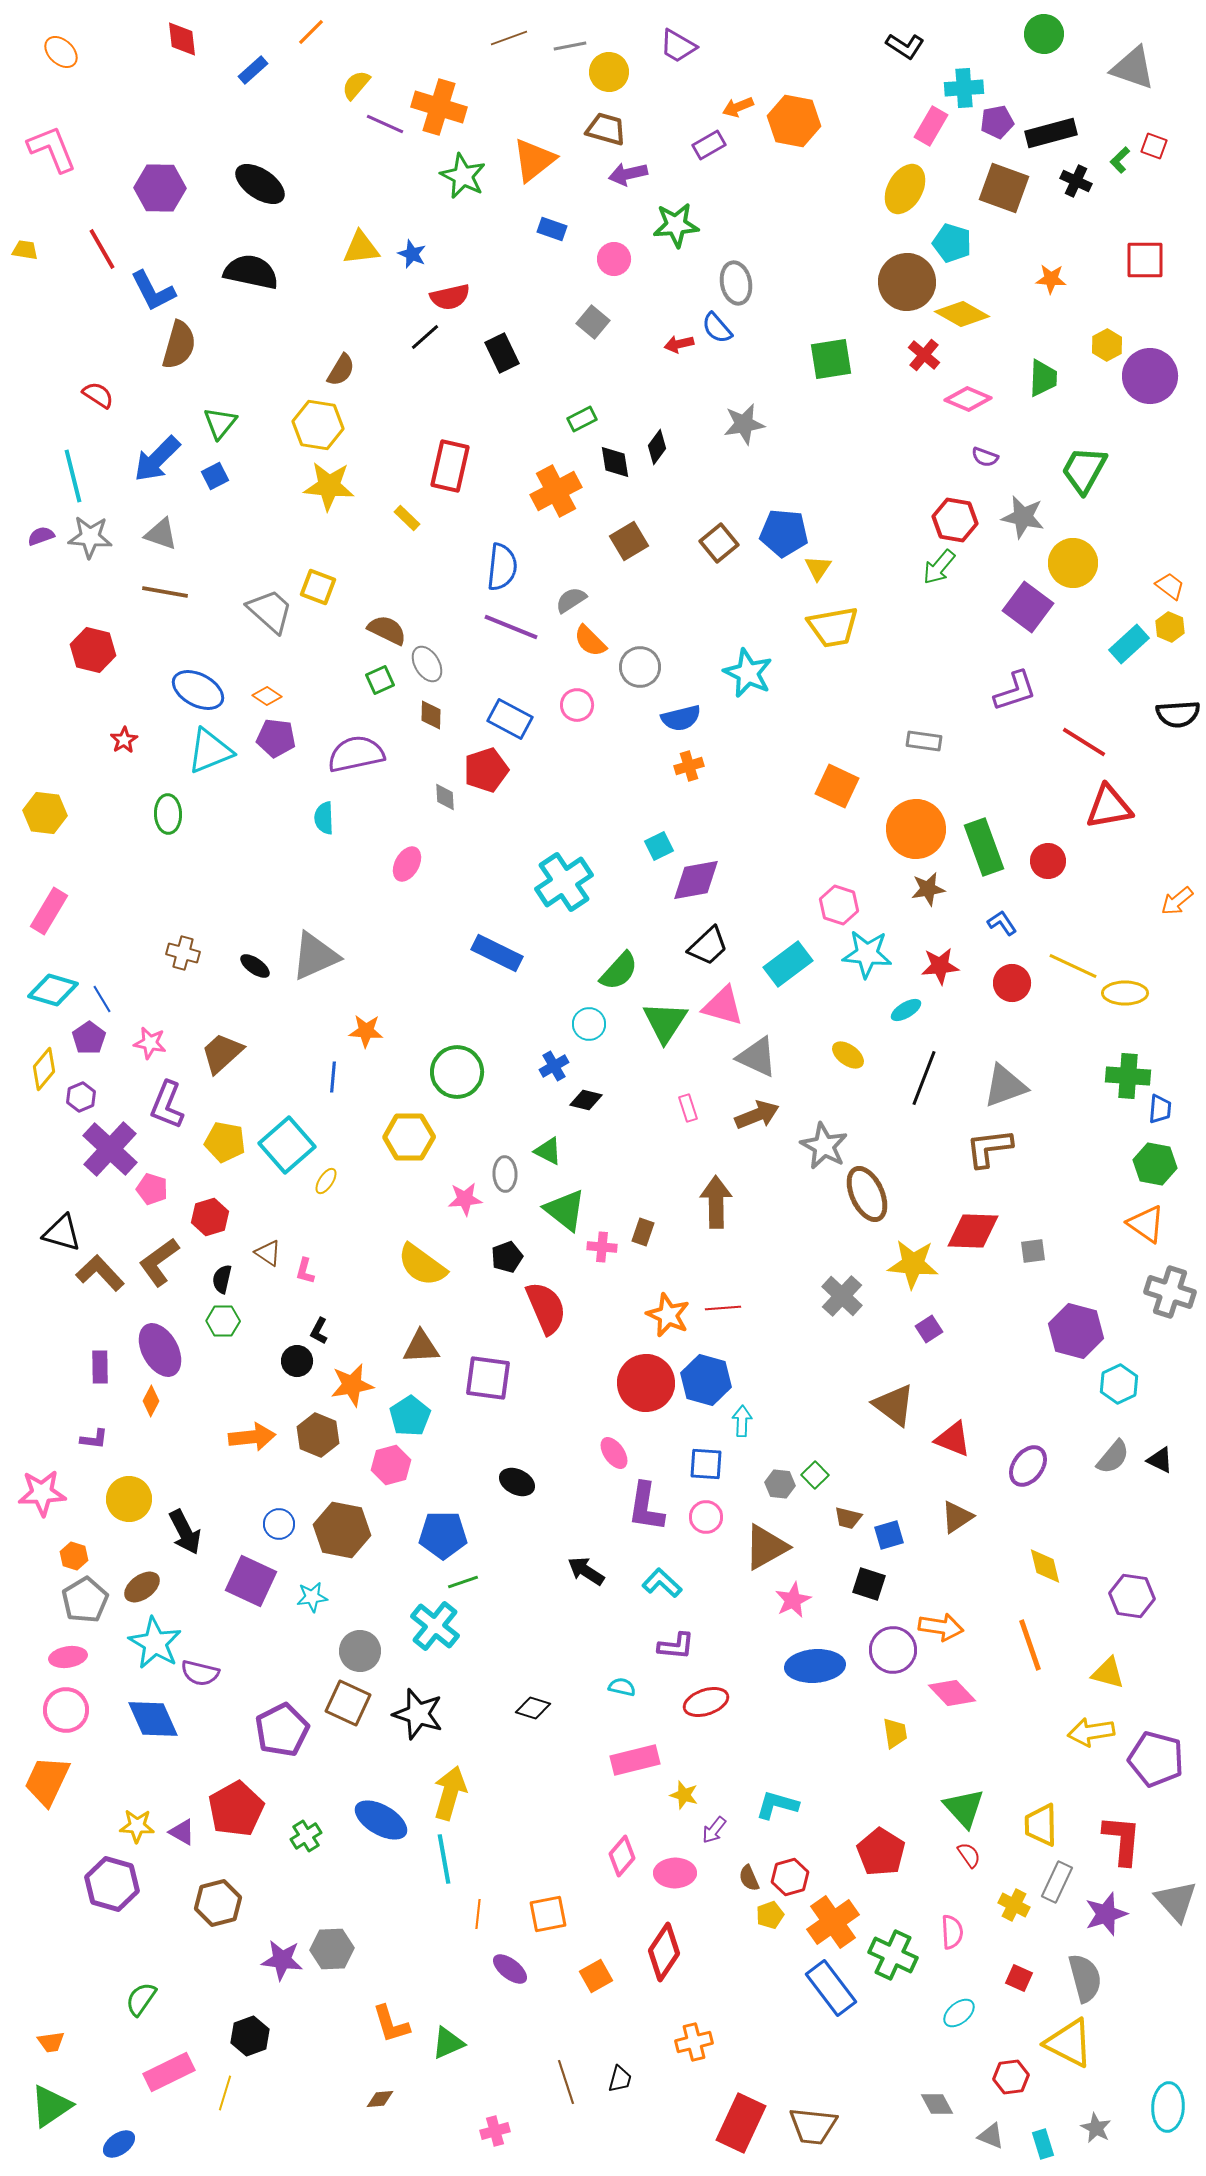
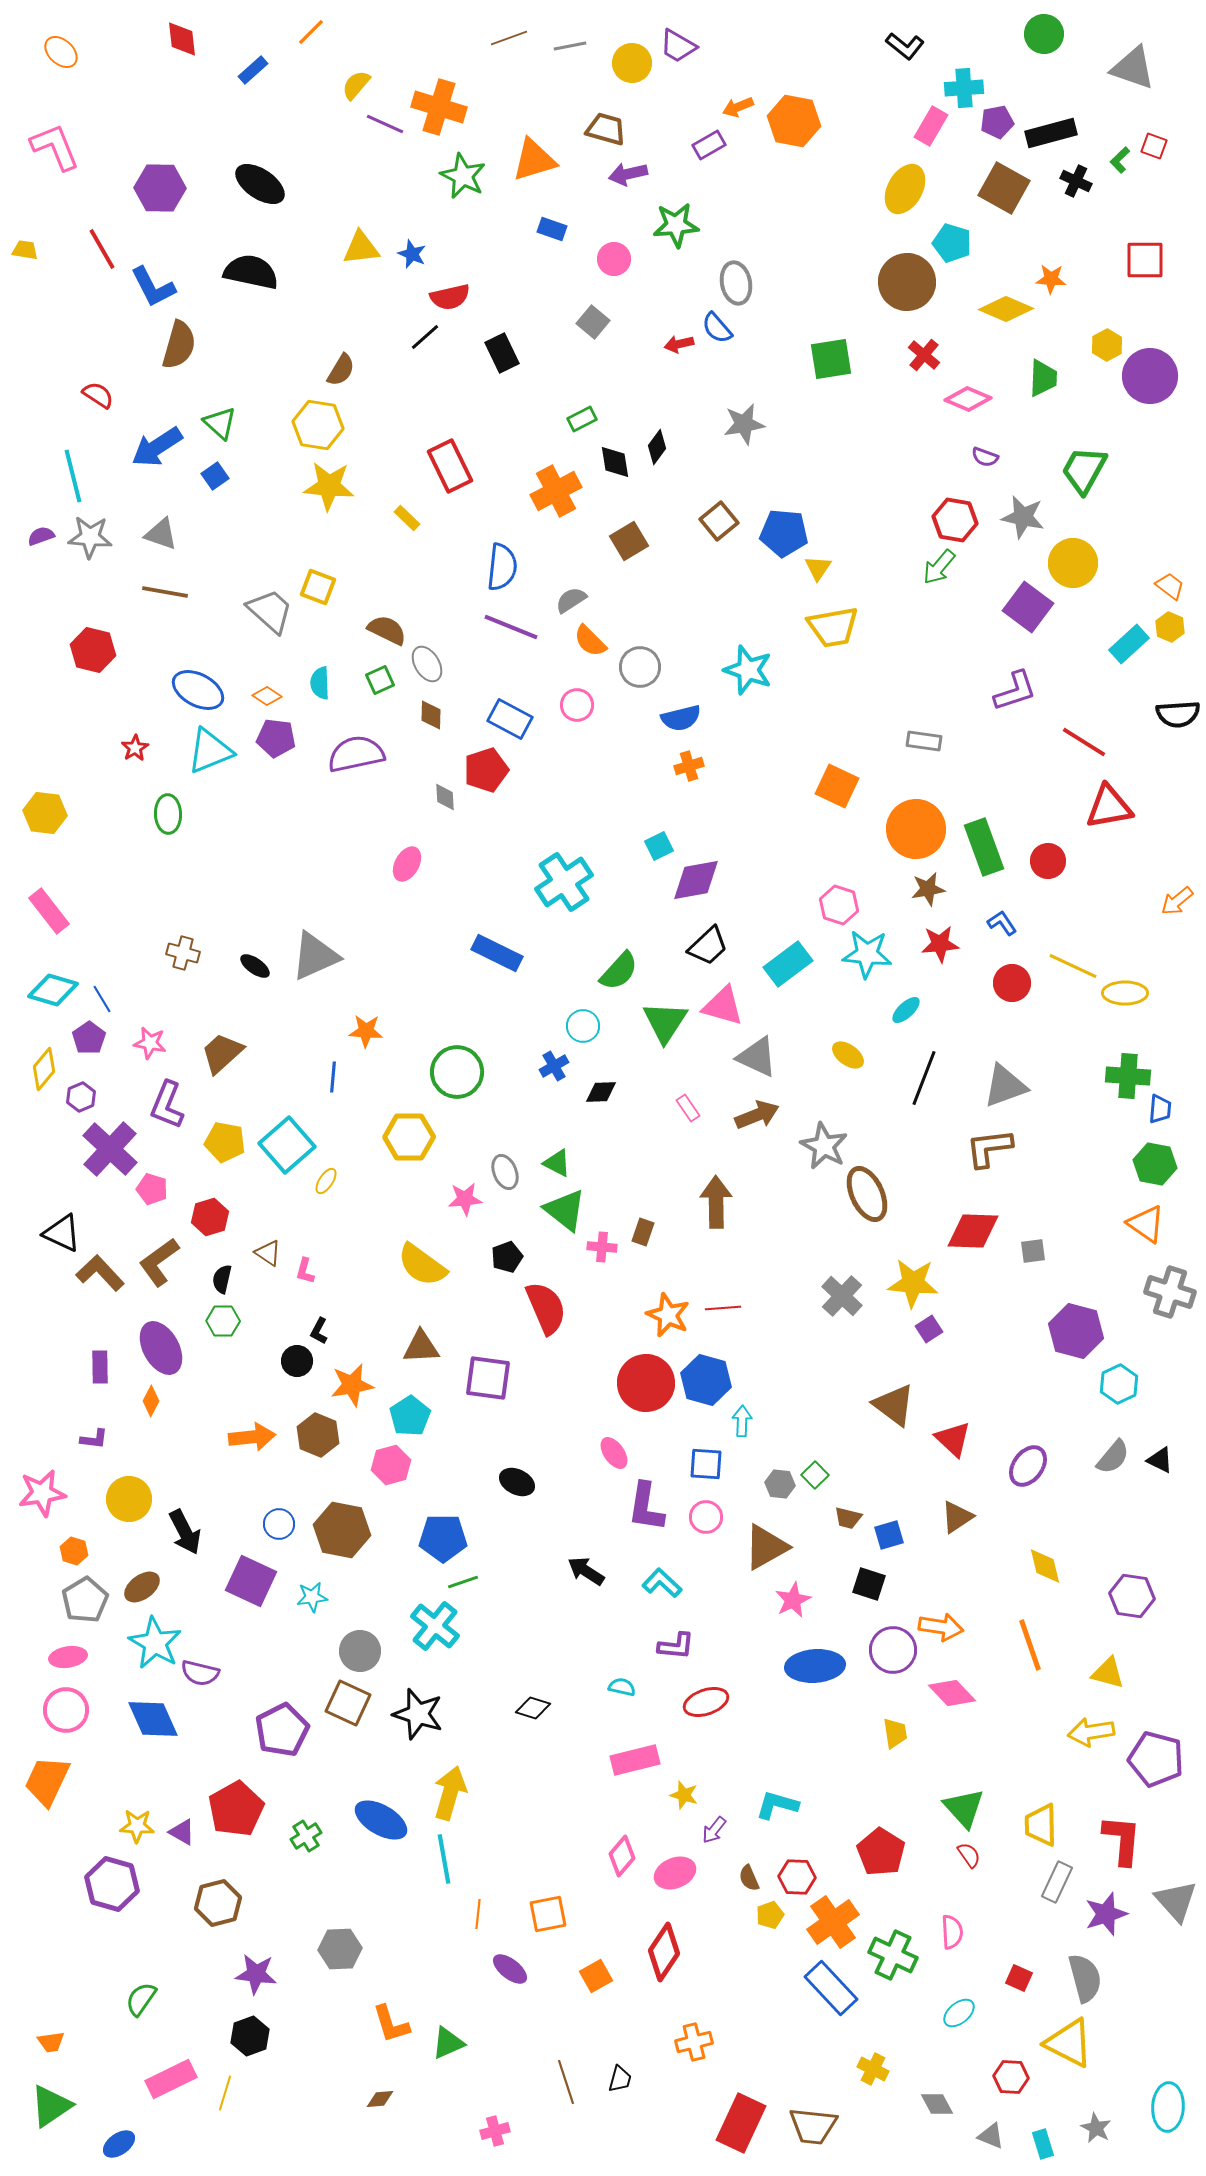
black L-shape at (905, 46): rotated 6 degrees clockwise
yellow circle at (609, 72): moved 23 px right, 9 px up
pink L-shape at (52, 149): moved 3 px right, 2 px up
orange triangle at (534, 160): rotated 21 degrees clockwise
brown square at (1004, 188): rotated 9 degrees clockwise
blue L-shape at (153, 291): moved 4 px up
yellow diamond at (962, 314): moved 44 px right, 5 px up; rotated 6 degrees counterclockwise
green triangle at (220, 423): rotated 27 degrees counterclockwise
blue arrow at (157, 459): moved 12 px up; rotated 12 degrees clockwise
red rectangle at (450, 466): rotated 39 degrees counterclockwise
blue square at (215, 476): rotated 8 degrees counterclockwise
brown square at (719, 543): moved 22 px up
cyan star at (748, 673): moved 3 px up; rotated 6 degrees counterclockwise
red star at (124, 740): moved 11 px right, 8 px down
cyan semicircle at (324, 818): moved 4 px left, 135 px up
pink rectangle at (49, 911): rotated 69 degrees counterclockwise
red star at (940, 966): moved 22 px up
cyan ellipse at (906, 1010): rotated 12 degrees counterclockwise
cyan circle at (589, 1024): moved 6 px left, 2 px down
black diamond at (586, 1100): moved 15 px right, 8 px up; rotated 16 degrees counterclockwise
pink rectangle at (688, 1108): rotated 16 degrees counterclockwise
green triangle at (548, 1151): moved 9 px right, 12 px down
gray ellipse at (505, 1174): moved 2 px up; rotated 20 degrees counterclockwise
black triangle at (62, 1233): rotated 9 degrees clockwise
yellow star at (913, 1264): moved 19 px down
purple ellipse at (160, 1350): moved 1 px right, 2 px up
red triangle at (953, 1439): rotated 21 degrees clockwise
pink star at (42, 1493): rotated 6 degrees counterclockwise
blue pentagon at (443, 1535): moved 3 px down
orange hexagon at (74, 1556): moved 5 px up
pink ellipse at (675, 1873): rotated 21 degrees counterclockwise
red hexagon at (790, 1877): moved 7 px right; rotated 18 degrees clockwise
yellow cross at (1014, 1905): moved 141 px left, 164 px down
gray hexagon at (332, 1949): moved 8 px right
purple star at (282, 1960): moved 26 px left, 14 px down
blue rectangle at (831, 1988): rotated 6 degrees counterclockwise
pink rectangle at (169, 2072): moved 2 px right, 7 px down
red hexagon at (1011, 2077): rotated 12 degrees clockwise
